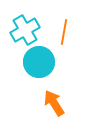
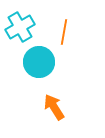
cyan cross: moved 5 px left, 3 px up
orange arrow: moved 4 px down
